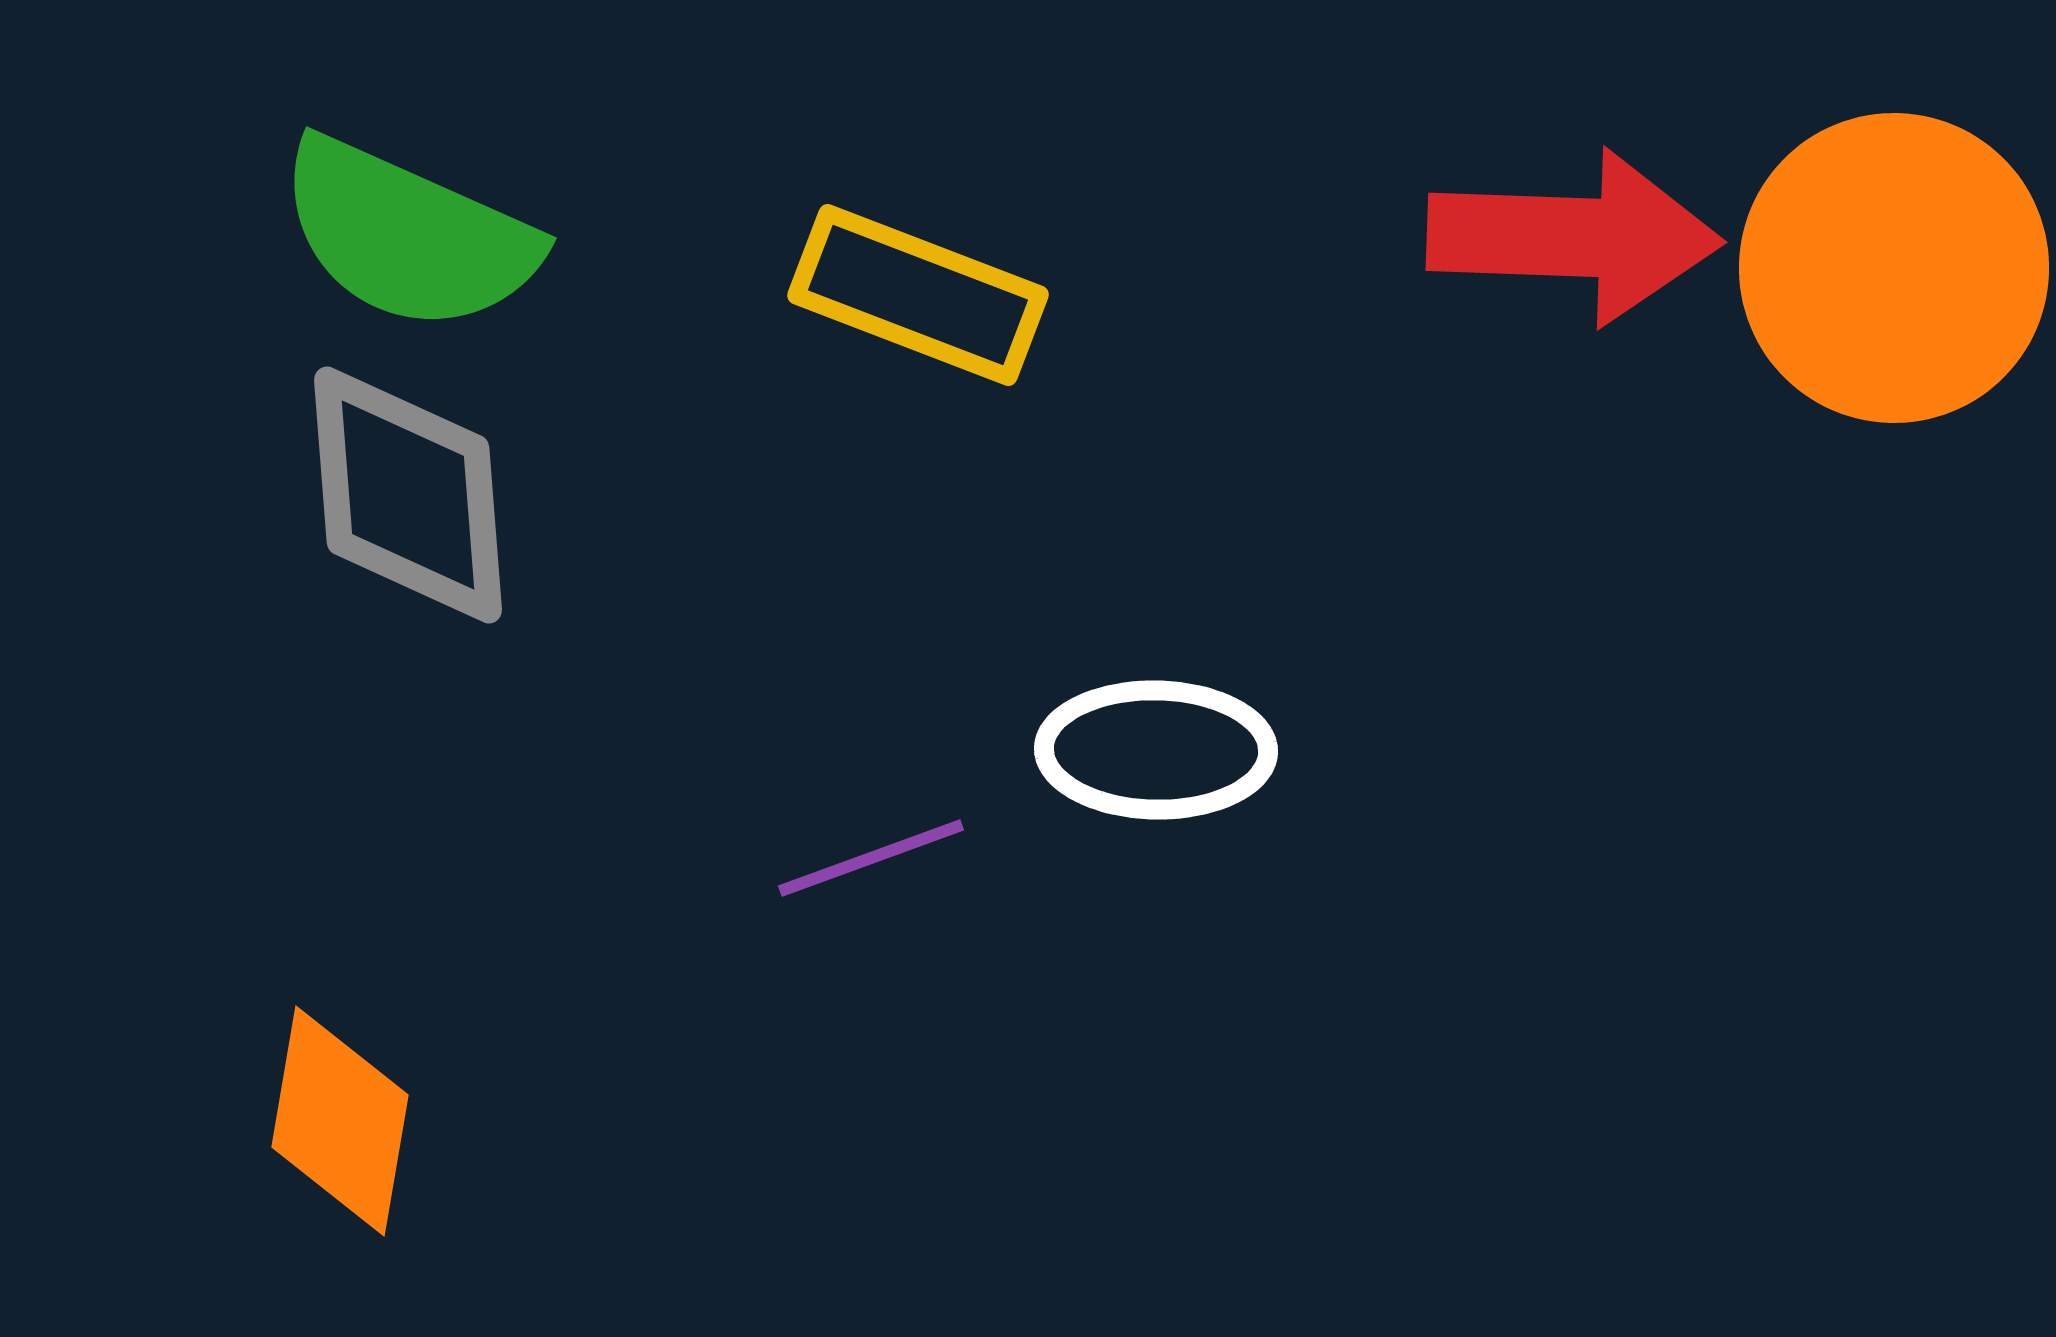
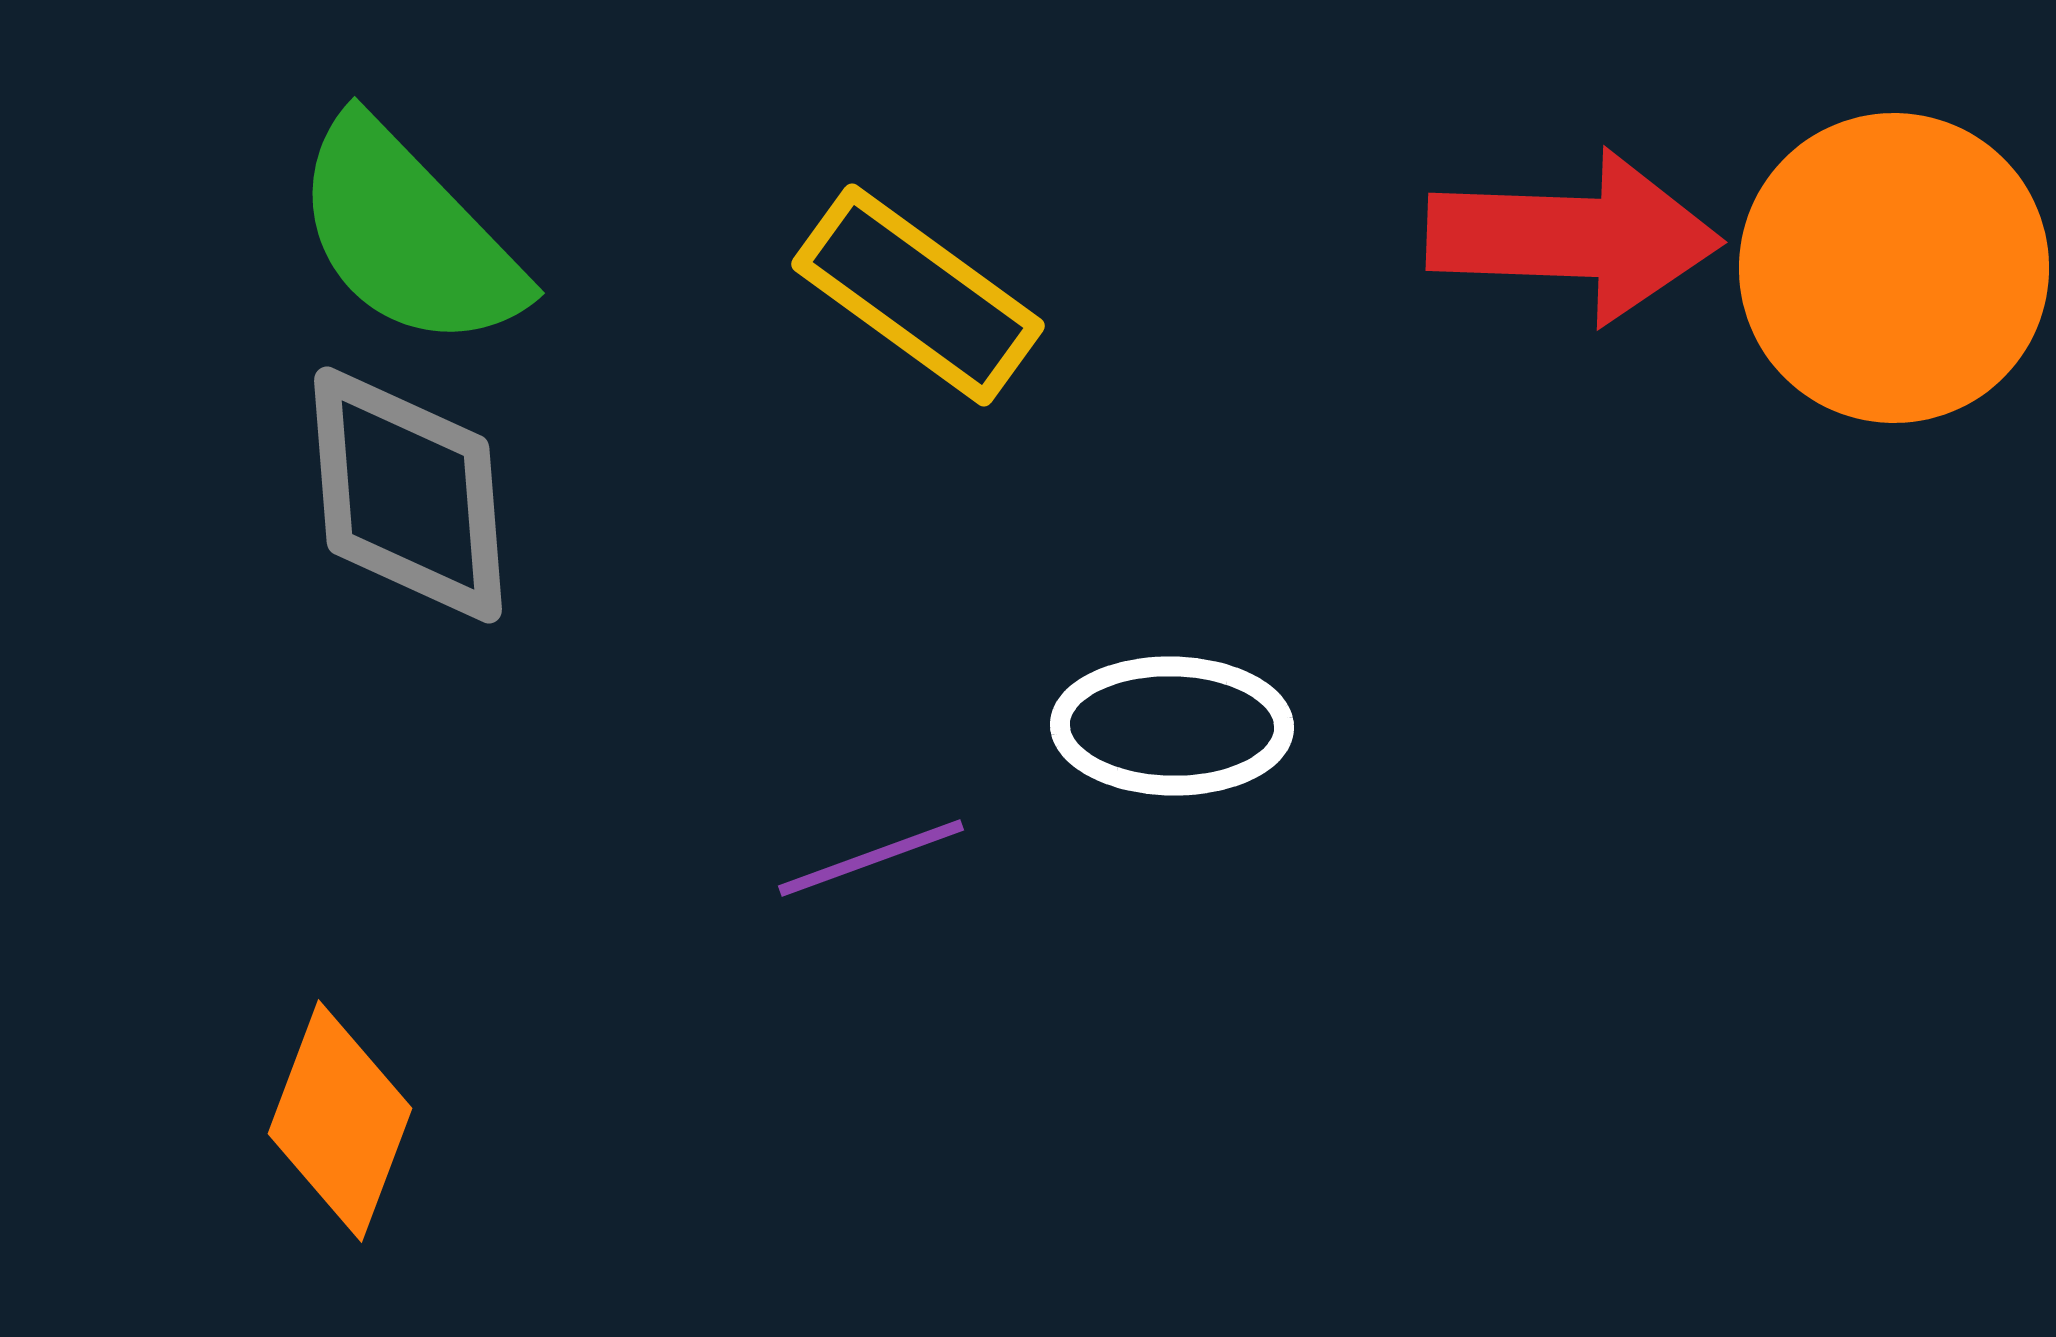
green semicircle: rotated 22 degrees clockwise
yellow rectangle: rotated 15 degrees clockwise
white ellipse: moved 16 px right, 24 px up
orange diamond: rotated 11 degrees clockwise
